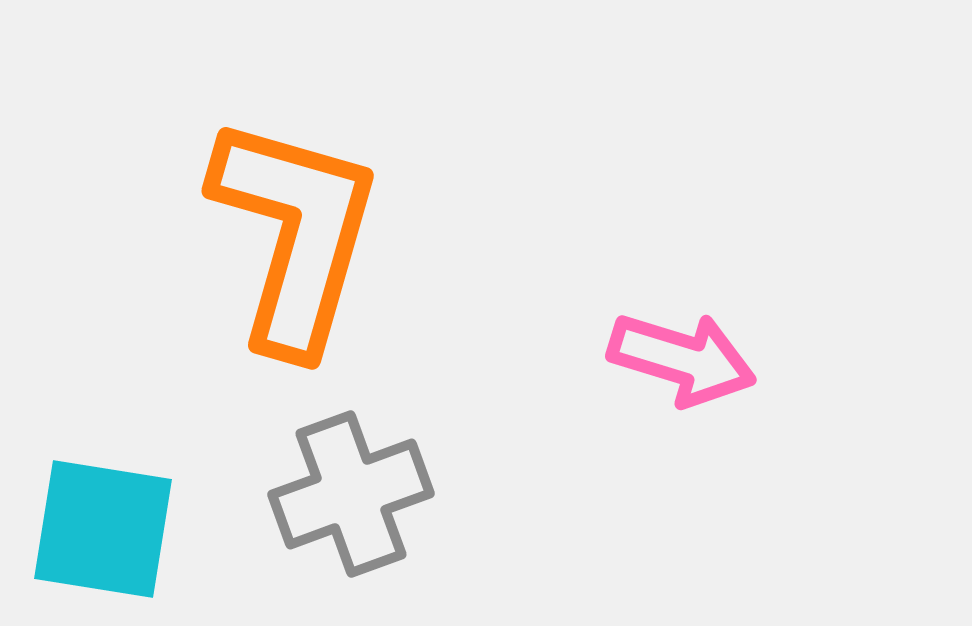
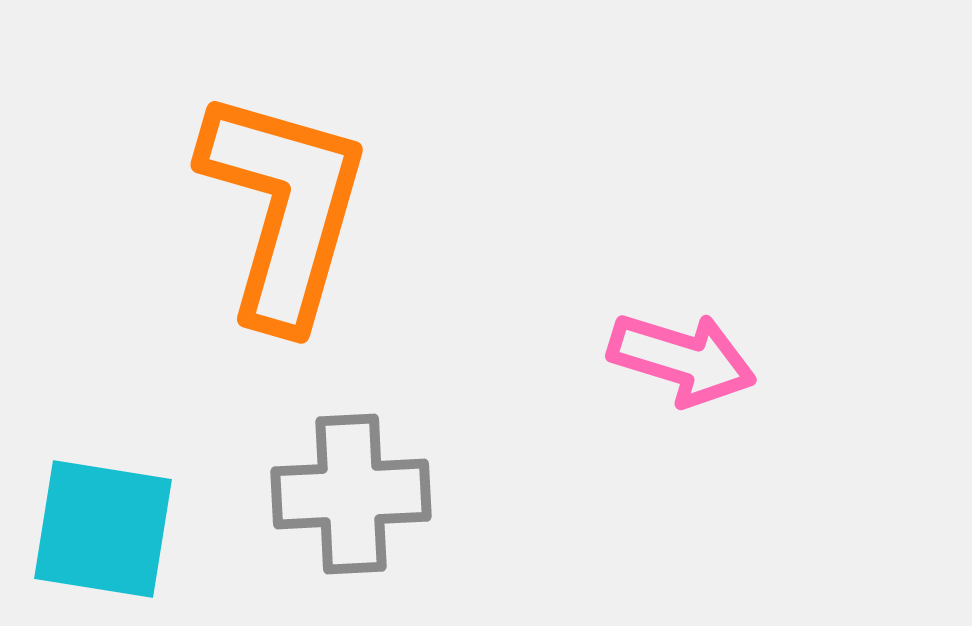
orange L-shape: moved 11 px left, 26 px up
gray cross: rotated 17 degrees clockwise
